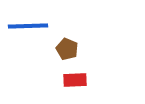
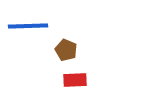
brown pentagon: moved 1 px left, 1 px down
